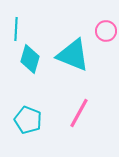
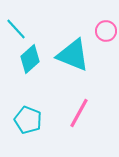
cyan line: rotated 45 degrees counterclockwise
cyan diamond: rotated 32 degrees clockwise
